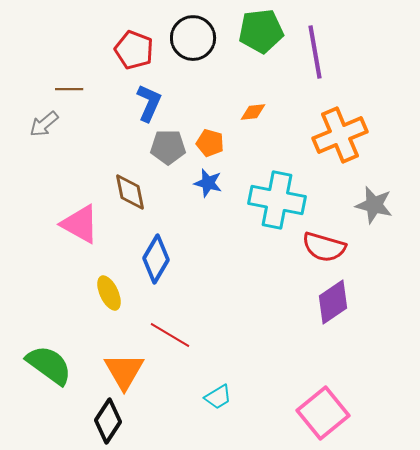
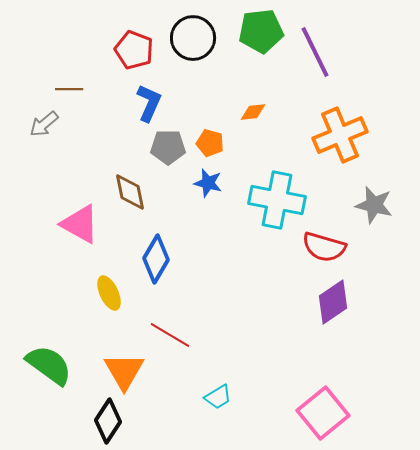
purple line: rotated 16 degrees counterclockwise
